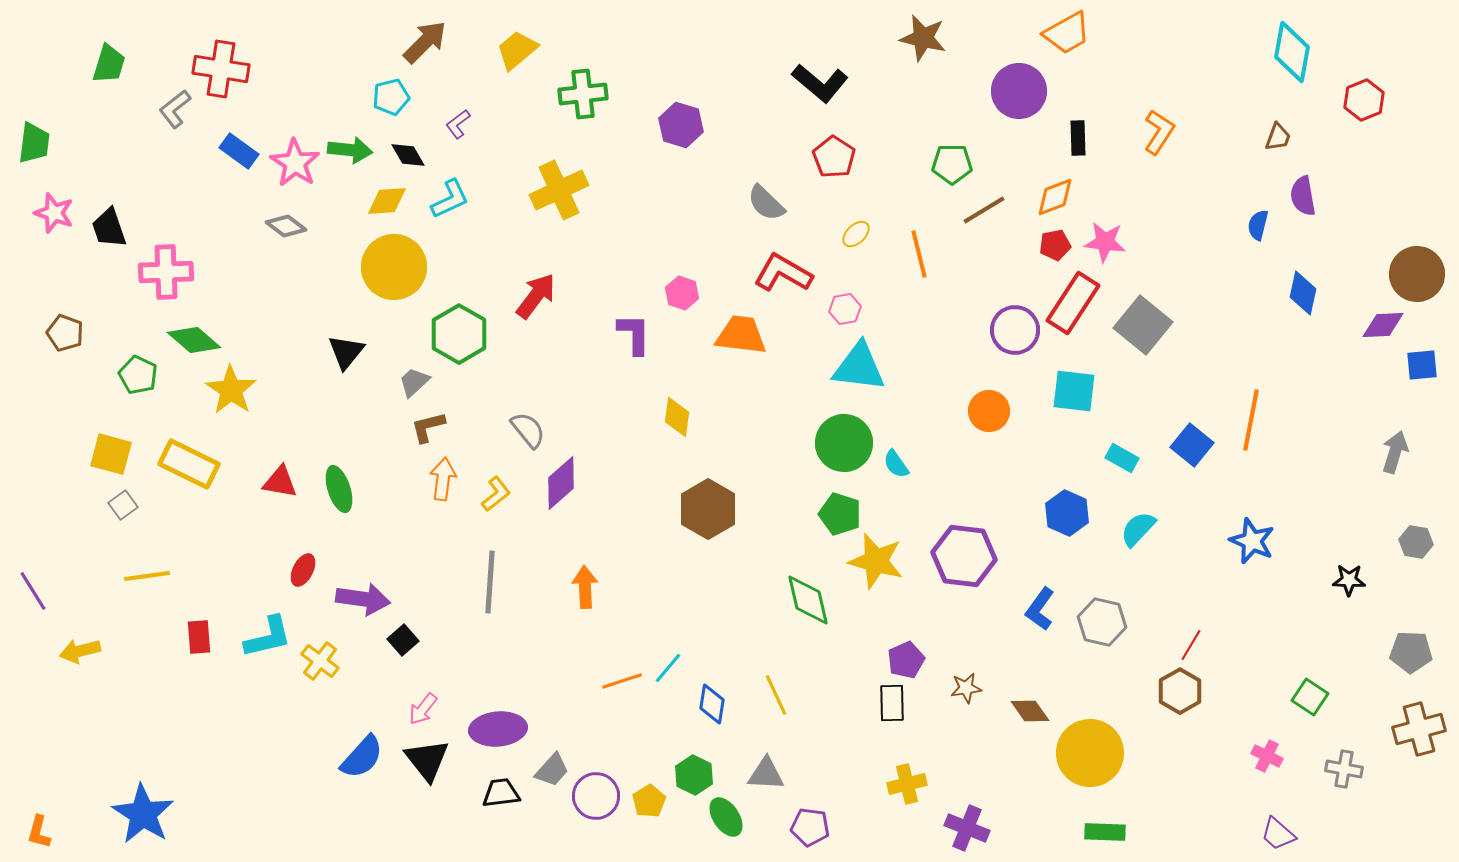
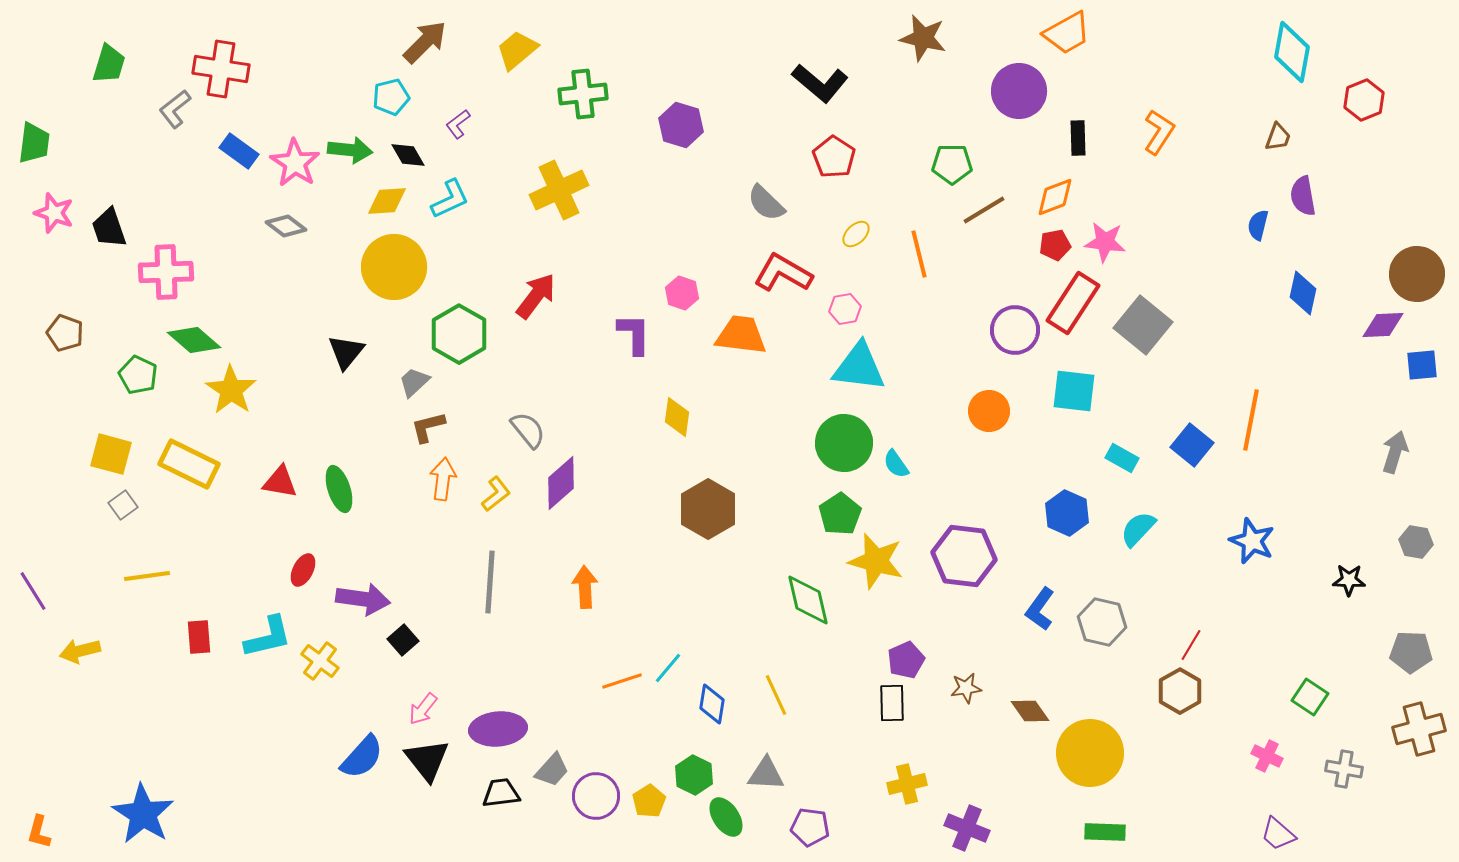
green pentagon at (840, 514): rotated 21 degrees clockwise
